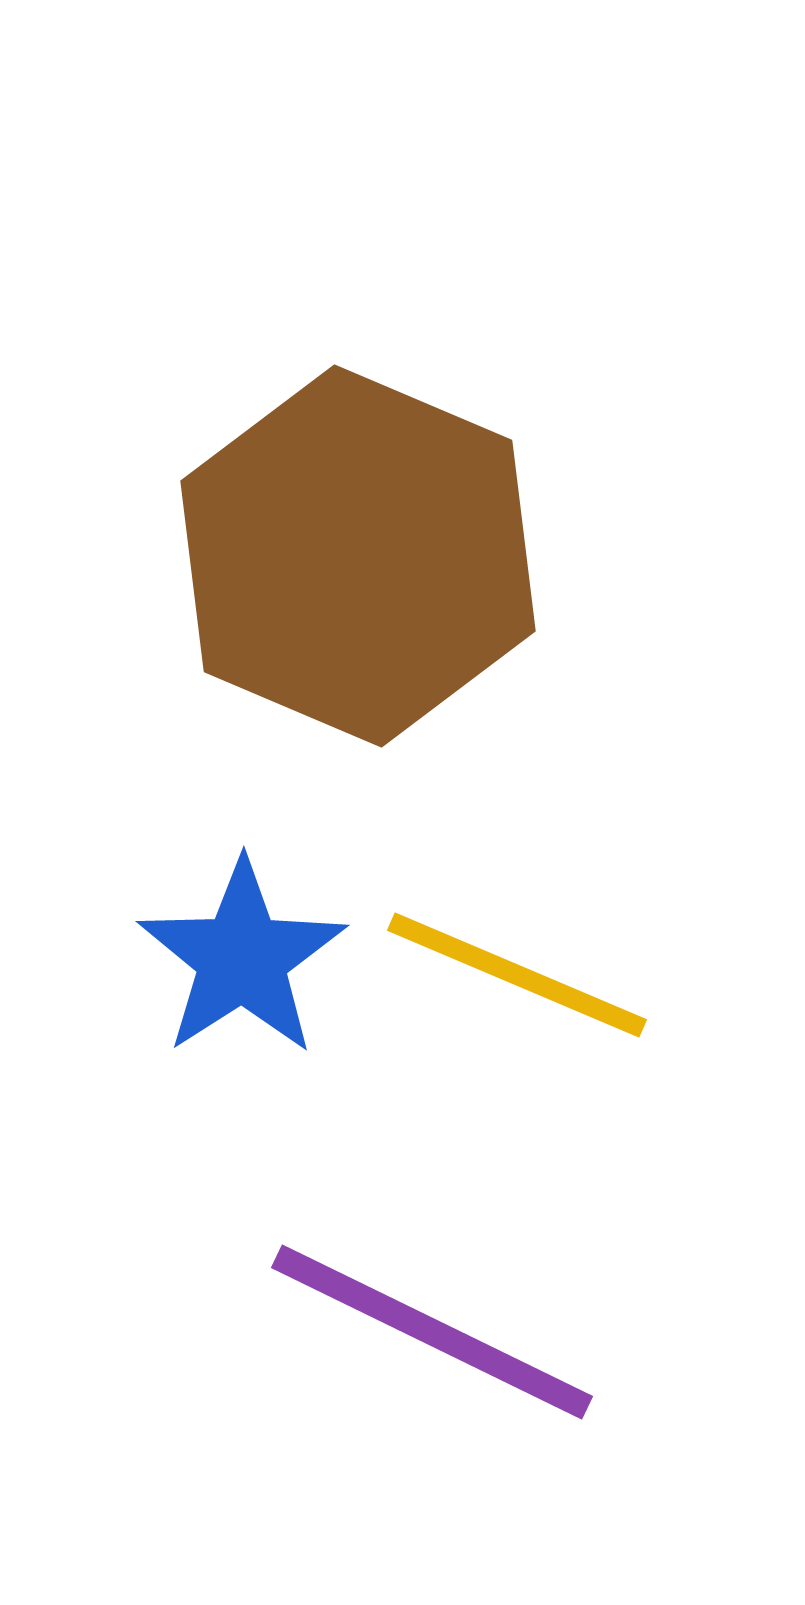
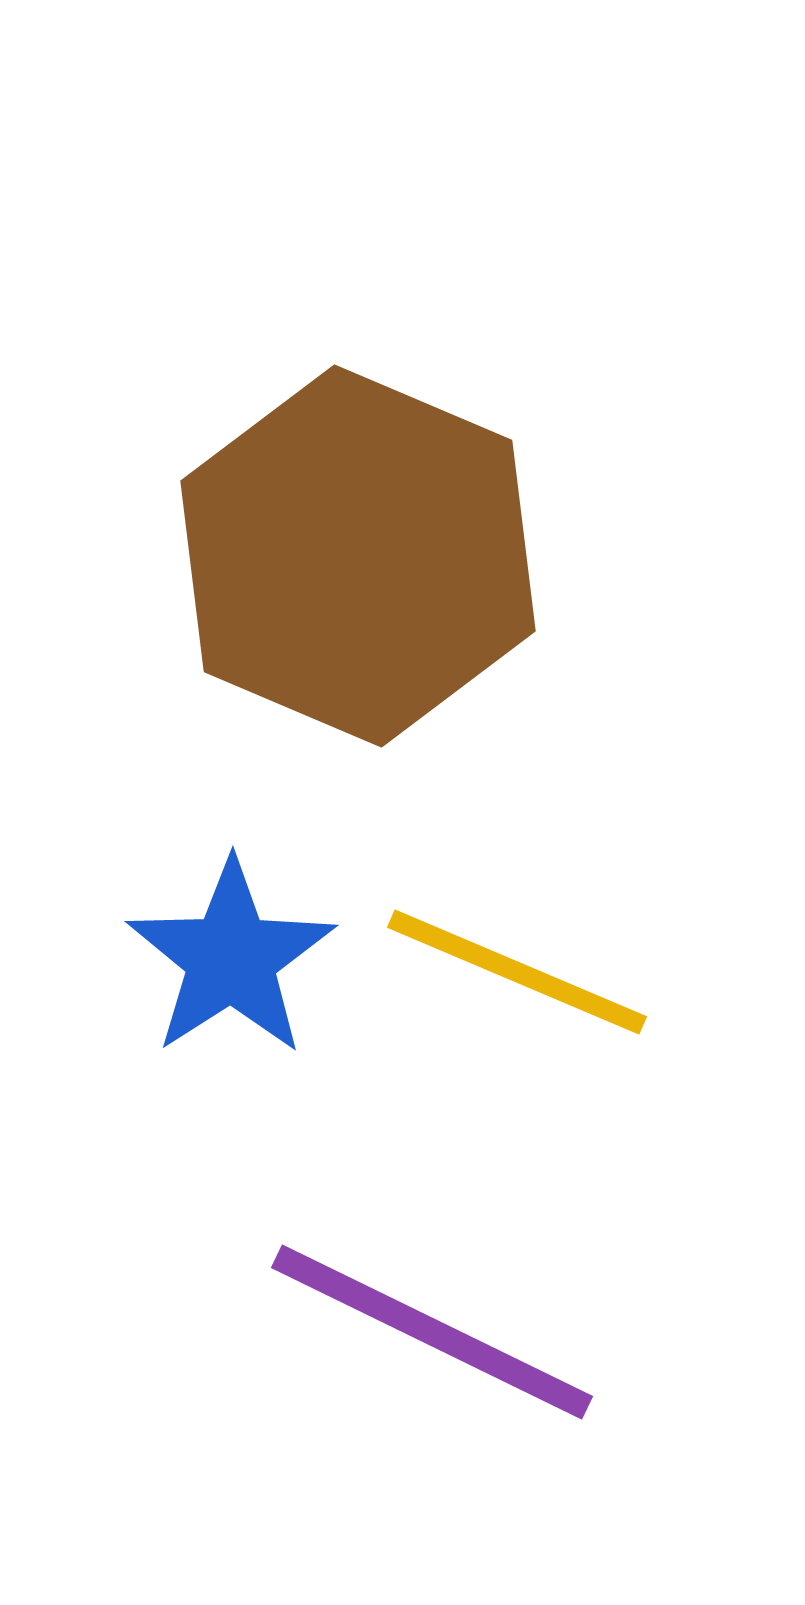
blue star: moved 11 px left
yellow line: moved 3 px up
